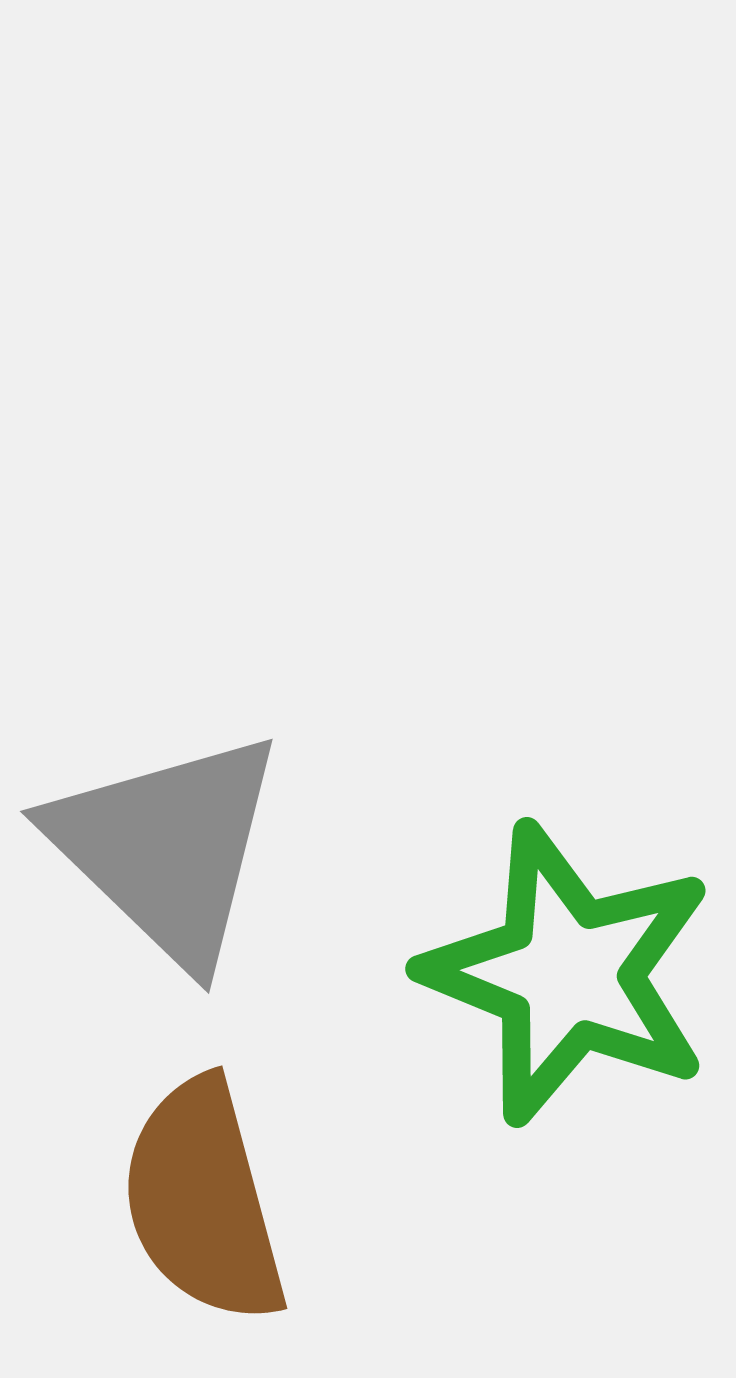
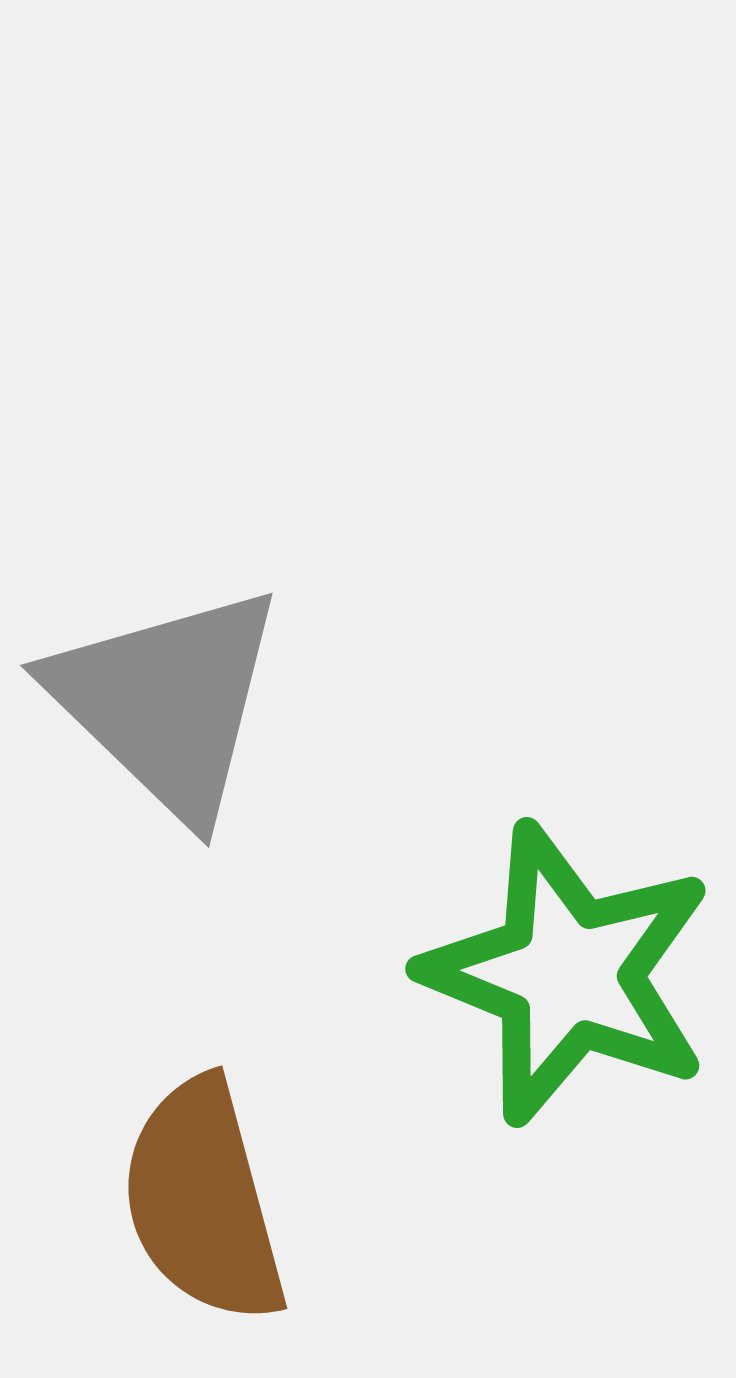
gray triangle: moved 146 px up
